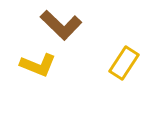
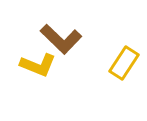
brown L-shape: moved 14 px down
